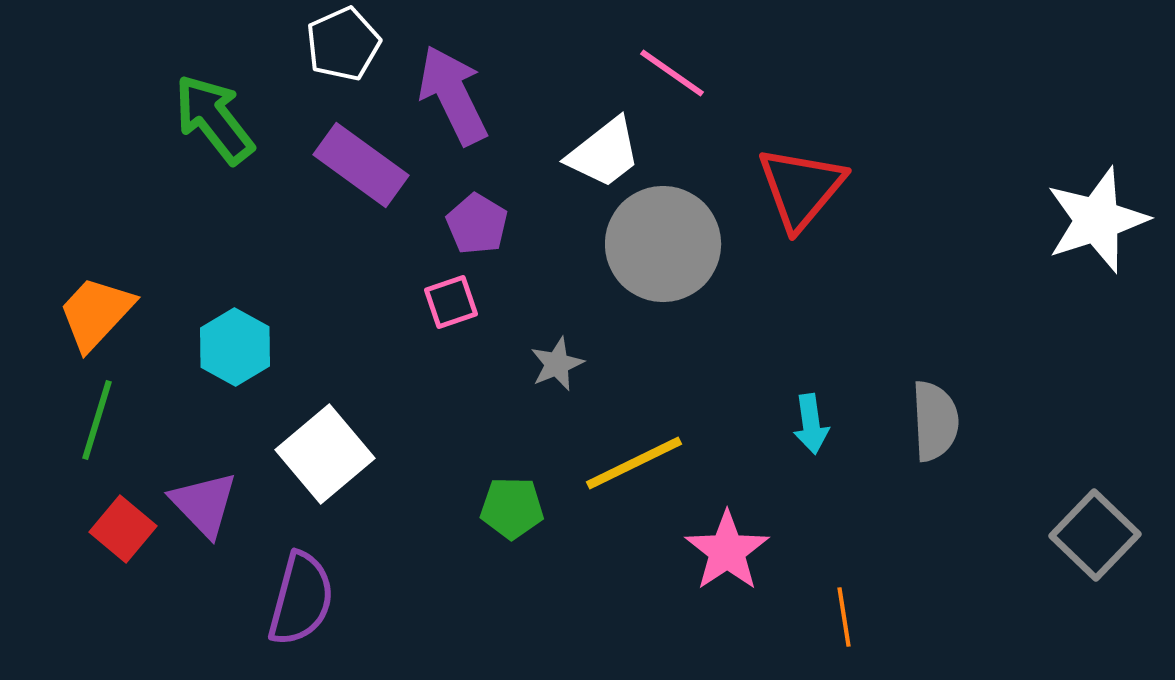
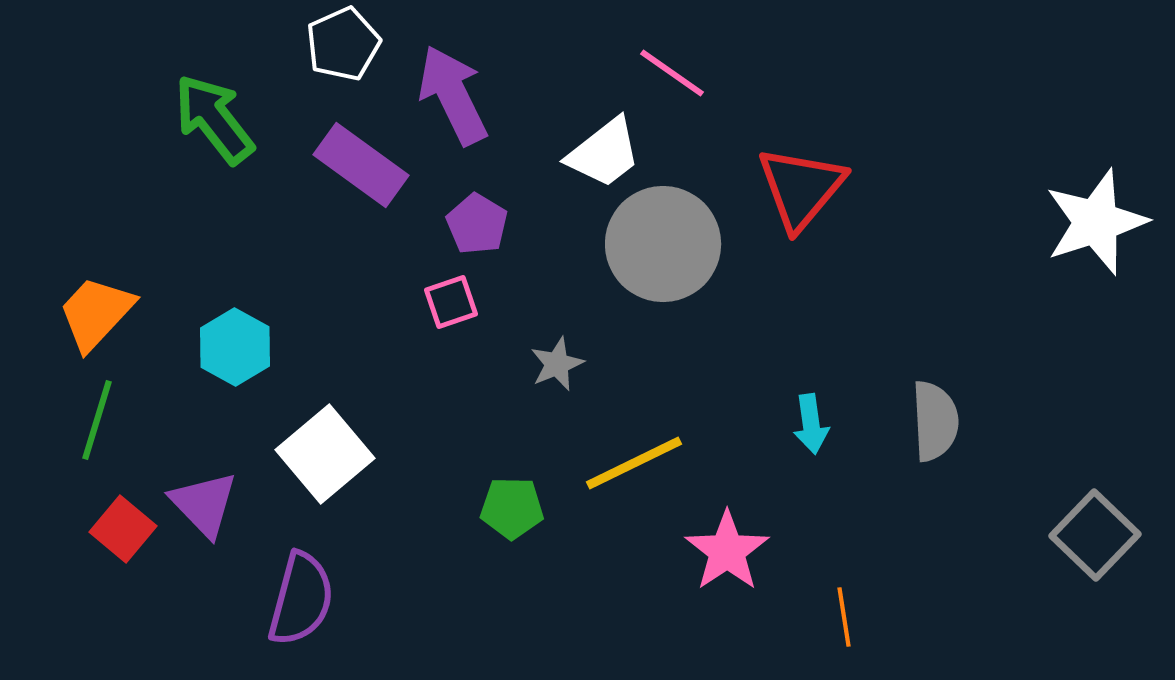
white star: moved 1 px left, 2 px down
